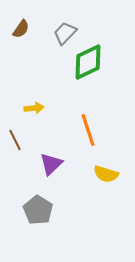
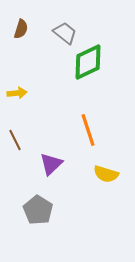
brown semicircle: rotated 18 degrees counterclockwise
gray trapezoid: rotated 85 degrees clockwise
yellow arrow: moved 17 px left, 15 px up
